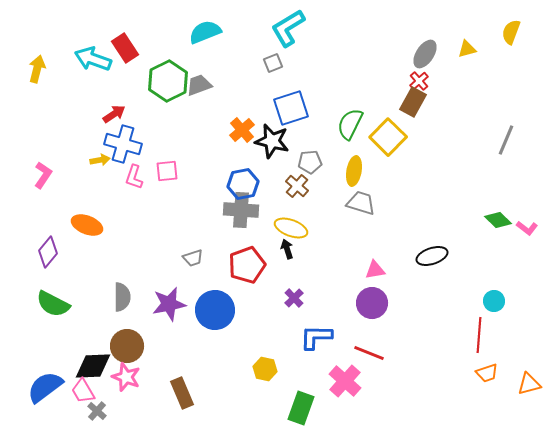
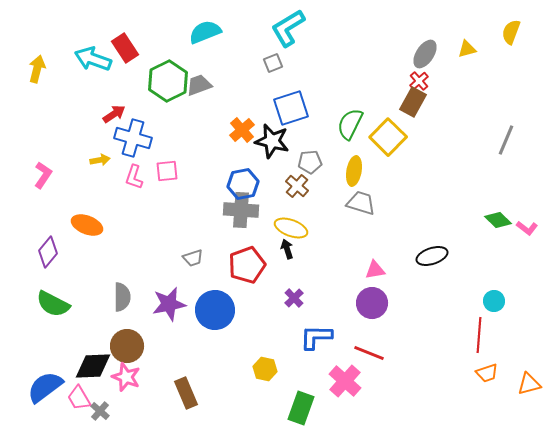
blue cross at (123, 144): moved 10 px right, 6 px up
pink trapezoid at (83, 391): moved 4 px left, 7 px down
brown rectangle at (182, 393): moved 4 px right
gray cross at (97, 411): moved 3 px right
